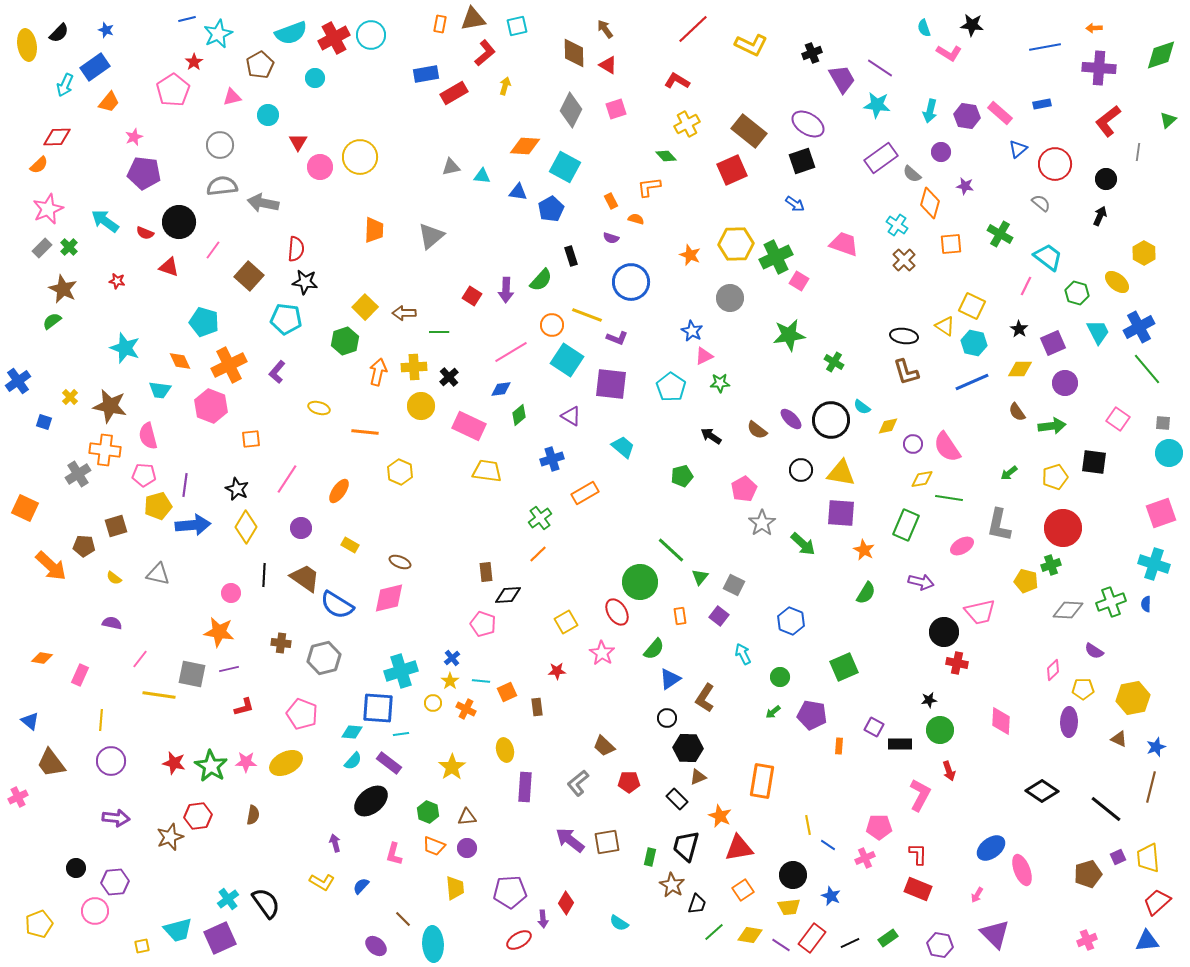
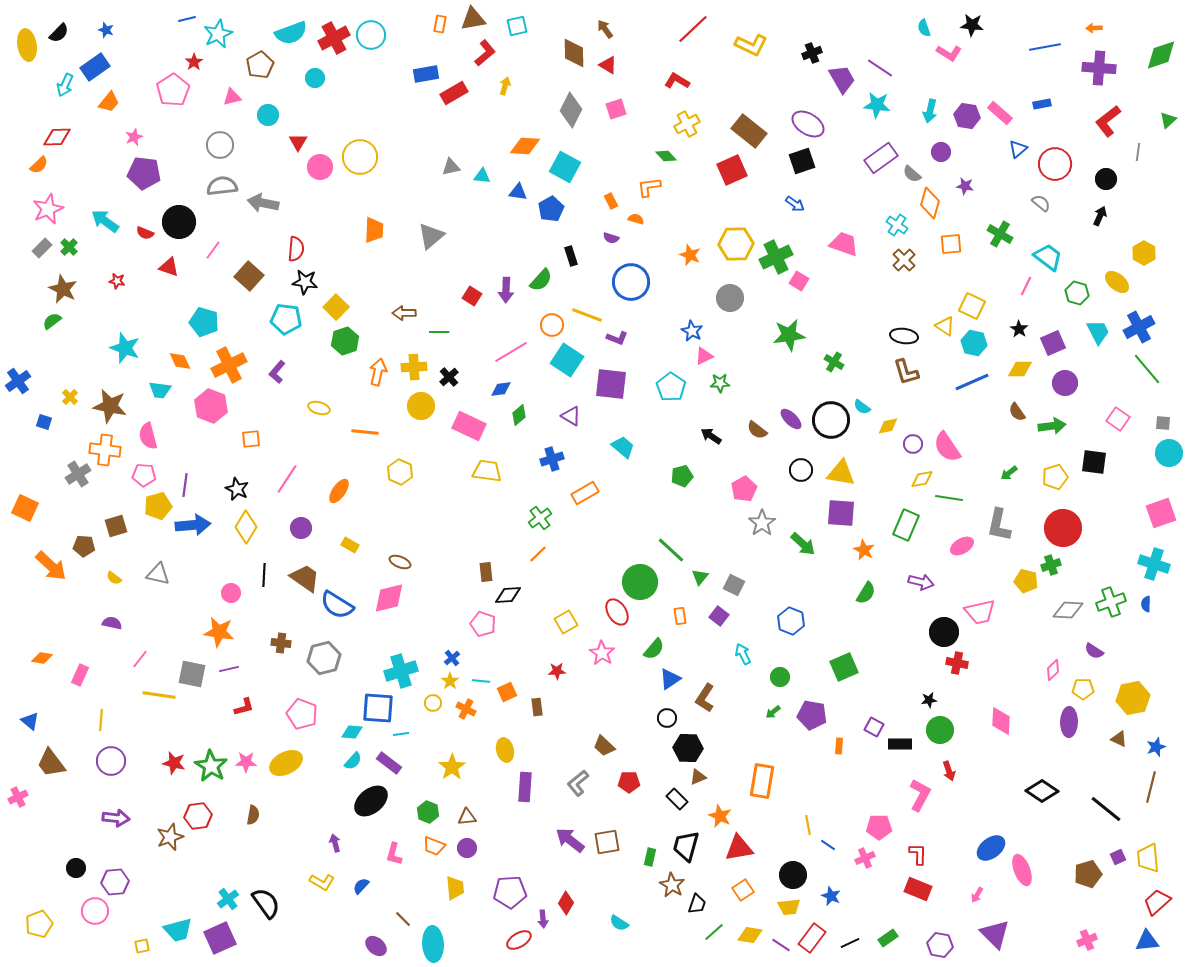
yellow square at (365, 307): moved 29 px left
